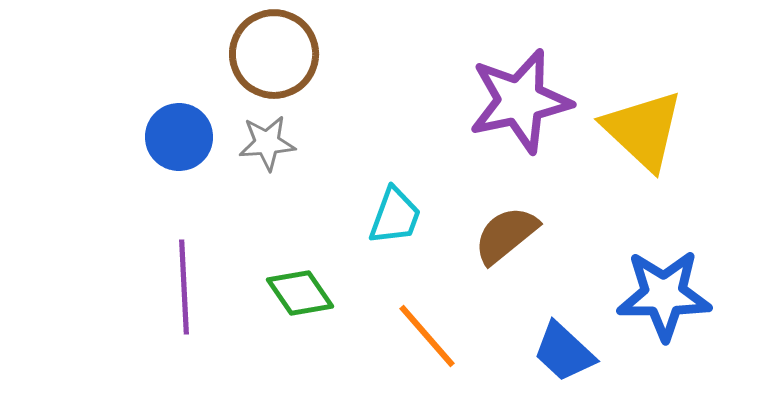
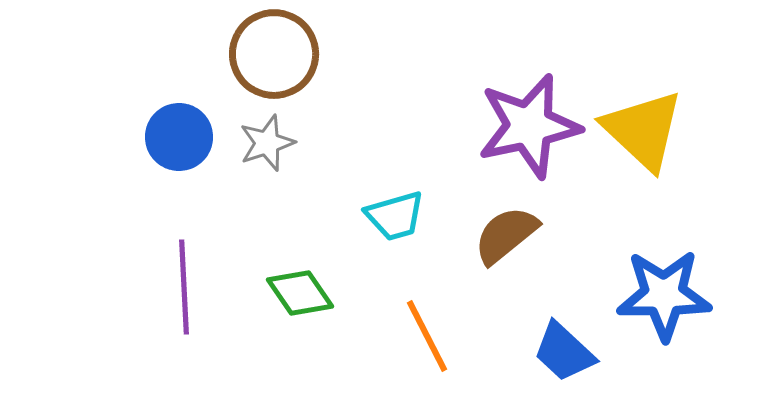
purple star: moved 9 px right, 25 px down
gray star: rotated 14 degrees counterclockwise
cyan trapezoid: rotated 54 degrees clockwise
orange line: rotated 14 degrees clockwise
